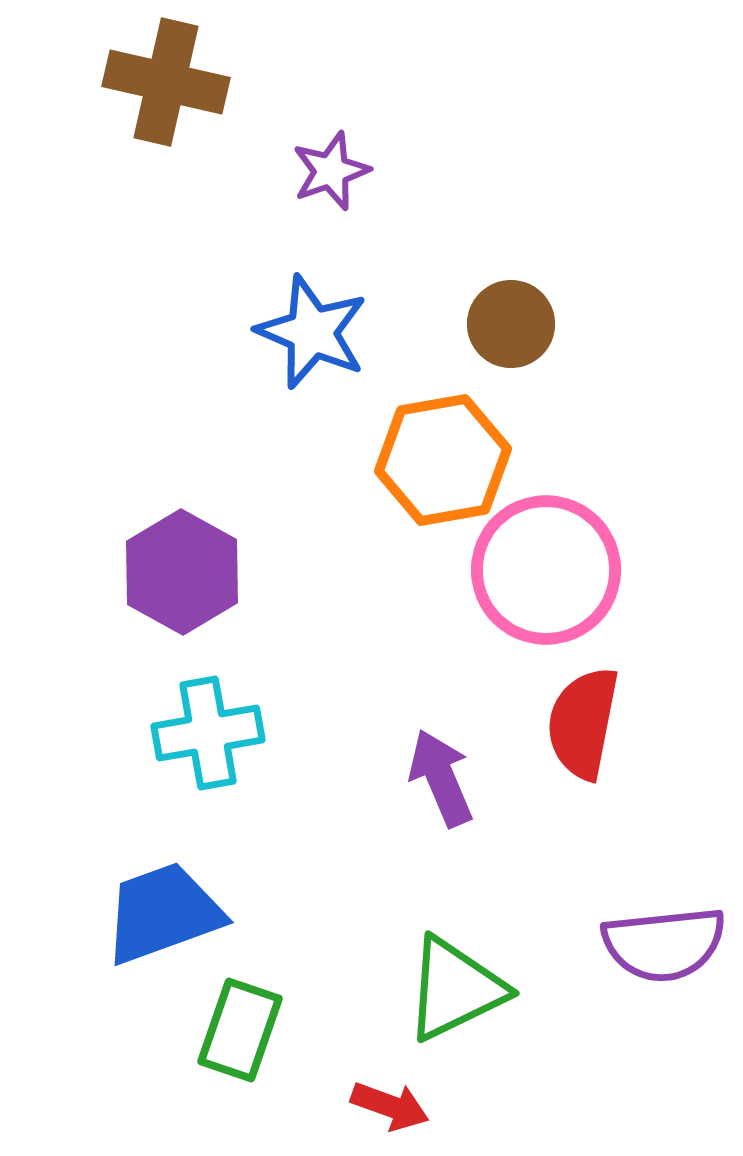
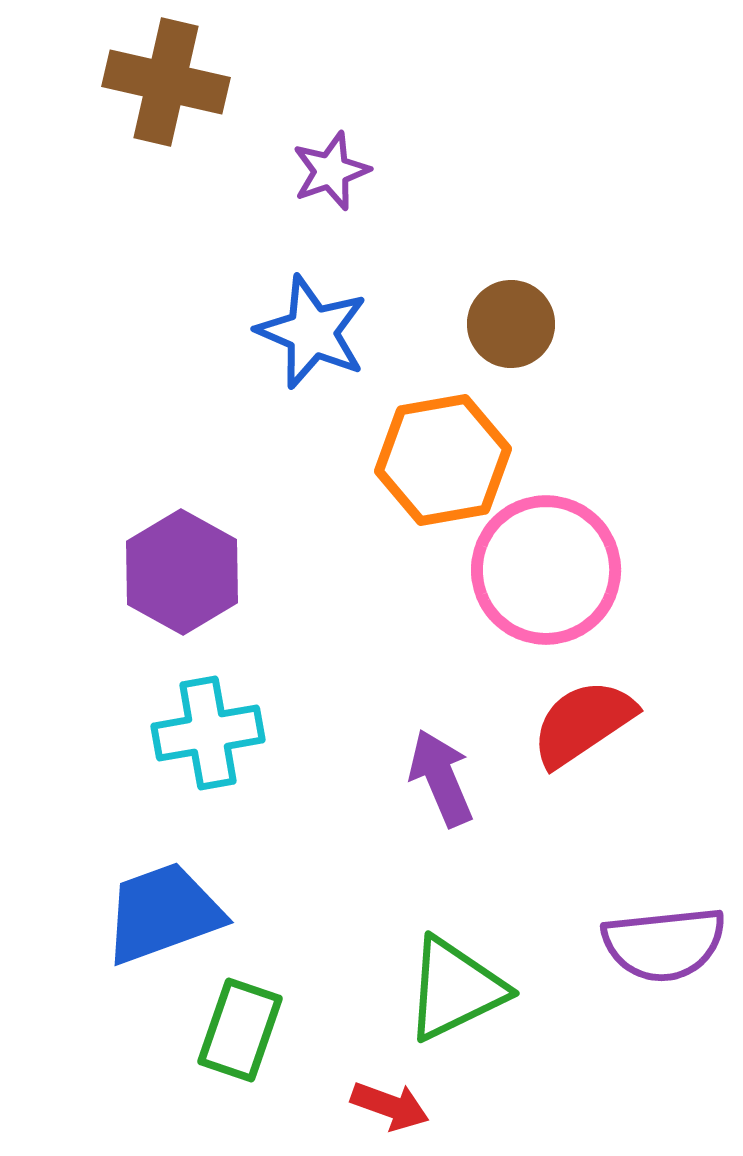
red semicircle: rotated 45 degrees clockwise
